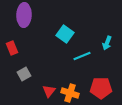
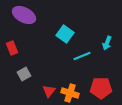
purple ellipse: rotated 65 degrees counterclockwise
